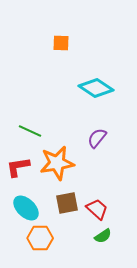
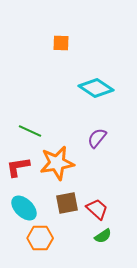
cyan ellipse: moved 2 px left
